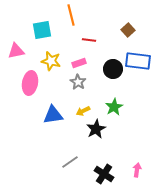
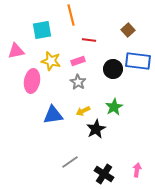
pink rectangle: moved 1 px left, 2 px up
pink ellipse: moved 2 px right, 2 px up
